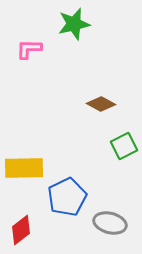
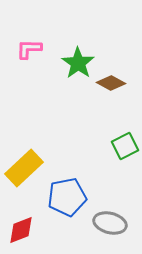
green star: moved 4 px right, 39 px down; rotated 24 degrees counterclockwise
brown diamond: moved 10 px right, 21 px up
green square: moved 1 px right
yellow rectangle: rotated 42 degrees counterclockwise
blue pentagon: rotated 15 degrees clockwise
red diamond: rotated 16 degrees clockwise
